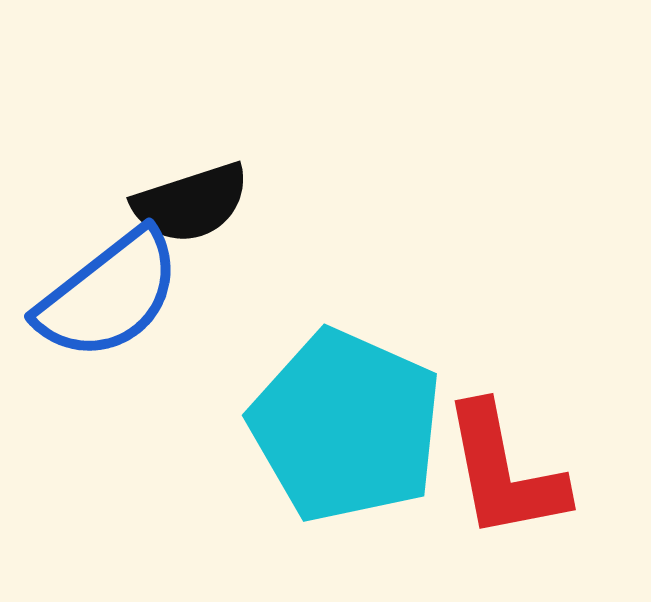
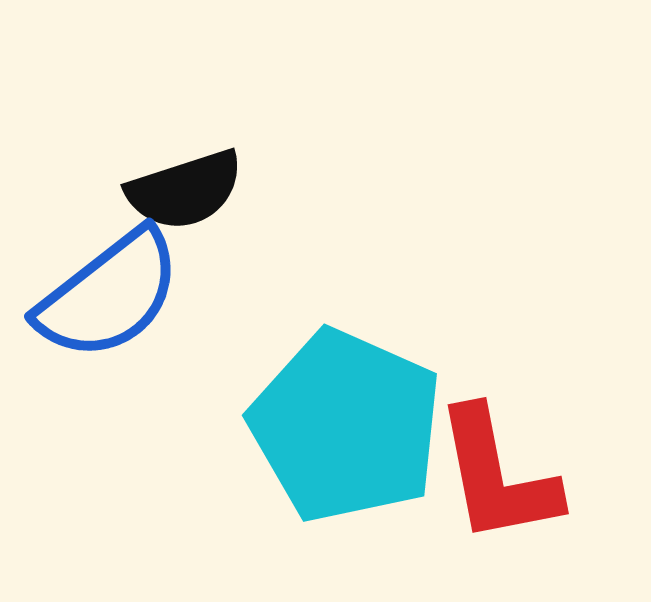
black semicircle: moved 6 px left, 13 px up
red L-shape: moved 7 px left, 4 px down
